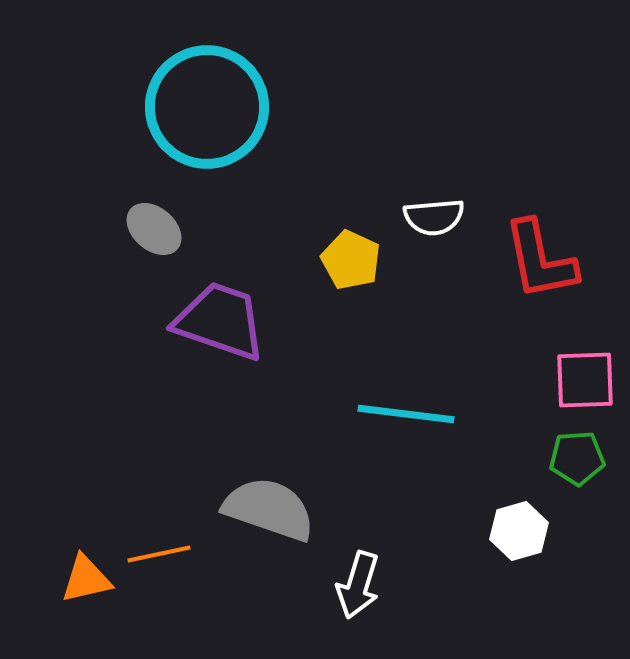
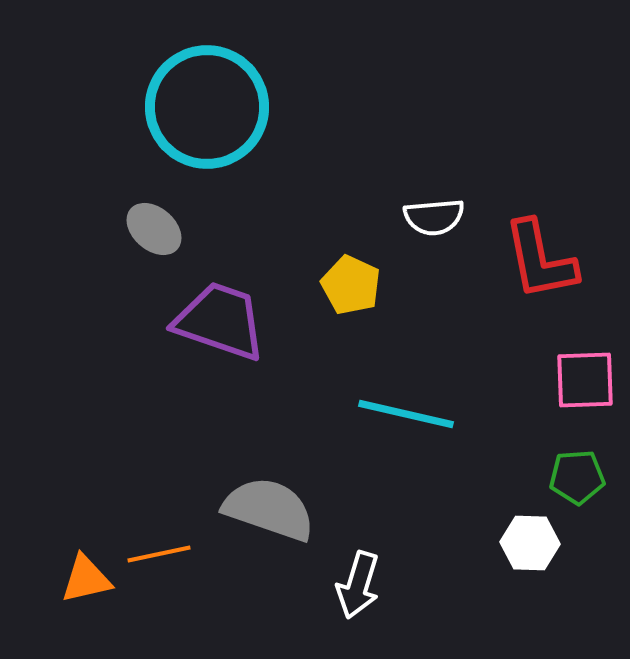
yellow pentagon: moved 25 px down
cyan line: rotated 6 degrees clockwise
green pentagon: moved 19 px down
white hexagon: moved 11 px right, 12 px down; rotated 18 degrees clockwise
